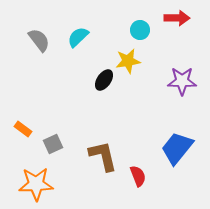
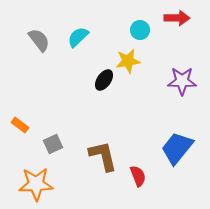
orange rectangle: moved 3 px left, 4 px up
